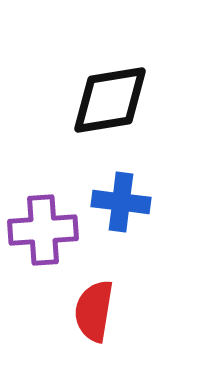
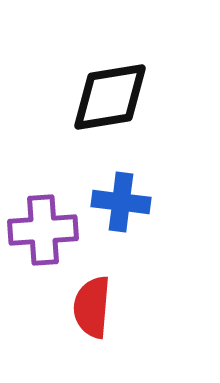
black diamond: moved 3 px up
red semicircle: moved 2 px left, 4 px up; rotated 4 degrees counterclockwise
